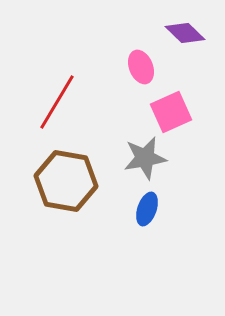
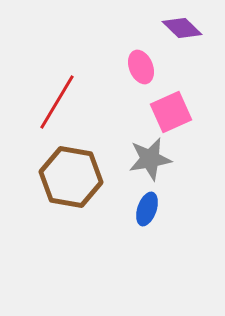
purple diamond: moved 3 px left, 5 px up
gray star: moved 5 px right, 1 px down
brown hexagon: moved 5 px right, 4 px up
